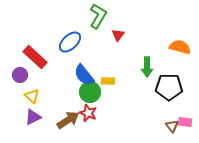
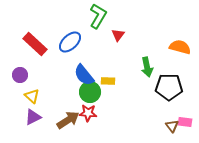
red rectangle: moved 13 px up
green arrow: rotated 12 degrees counterclockwise
red star: rotated 18 degrees counterclockwise
